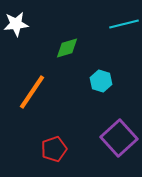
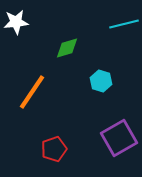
white star: moved 2 px up
purple square: rotated 12 degrees clockwise
